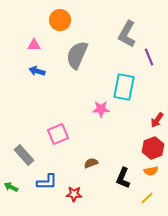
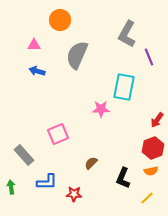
brown semicircle: rotated 24 degrees counterclockwise
green arrow: rotated 56 degrees clockwise
